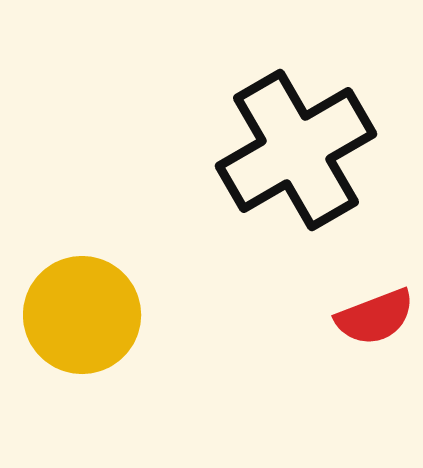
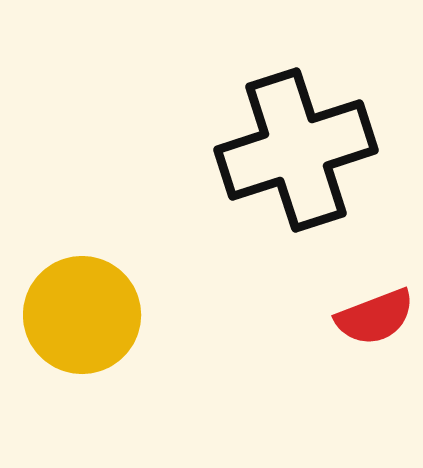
black cross: rotated 12 degrees clockwise
